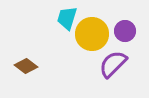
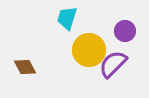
yellow circle: moved 3 px left, 16 px down
brown diamond: moved 1 px left, 1 px down; rotated 25 degrees clockwise
